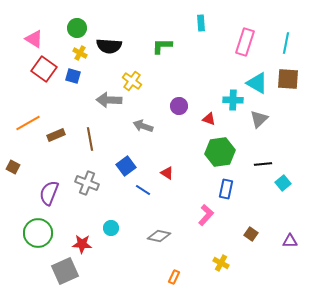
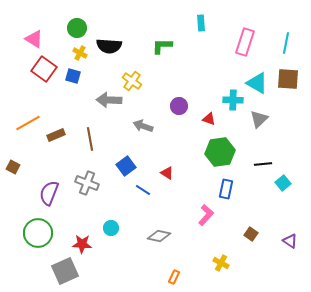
purple triangle at (290, 241): rotated 35 degrees clockwise
